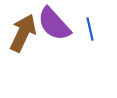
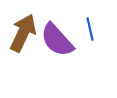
purple semicircle: moved 3 px right, 16 px down
